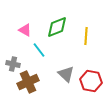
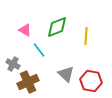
gray cross: rotated 16 degrees clockwise
